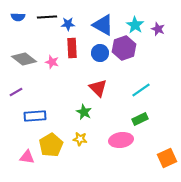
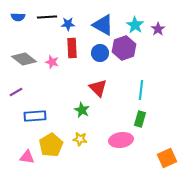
purple star: rotated 16 degrees clockwise
cyan line: rotated 48 degrees counterclockwise
green star: moved 2 px left, 2 px up
green rectangle: rotated 49 degrees counterclockwise
